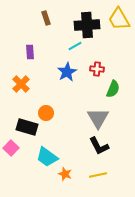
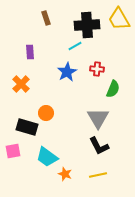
pink square: moved 2 px right, 3 px down; rotated 35 degrees clockwise
